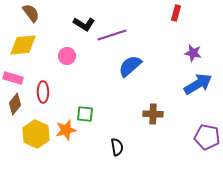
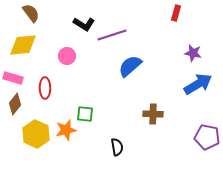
red ellipse: moved 2 px right, 4 px up
